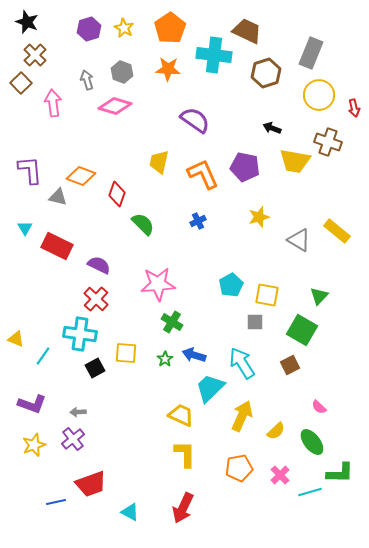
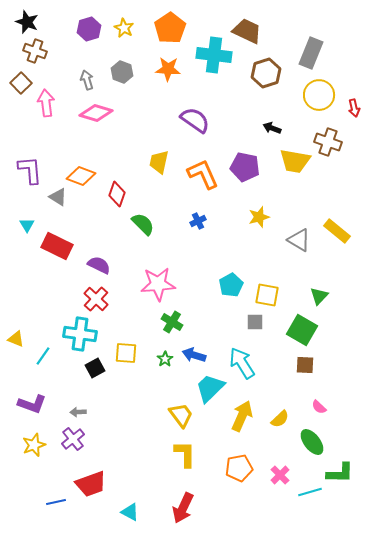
brown cross at (35, 55): moved 4 px up; rotated 25 degrees counterclockwise
pink arrow at (53, 103): moved 7 px left
pink diamond at (115, 106): moved 19 px left, 7 px down
gray triangle at (58, 197): rotated 18 degrees clockwise
cyan triangle at (25, 228): moved 2 px right, 3 px up
brown square at (290, 365): moved 15 px right; rotated 30 degrees clockwise
yellow trapezoid at (181, 415): rotated 28 degrees clockwise
yellow semicircle at (276, 431): moved 4 px right, 12 px up
